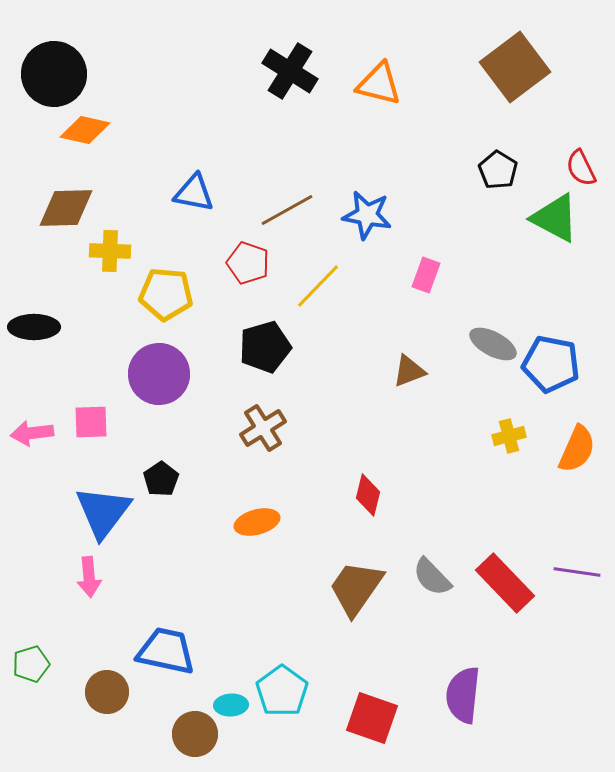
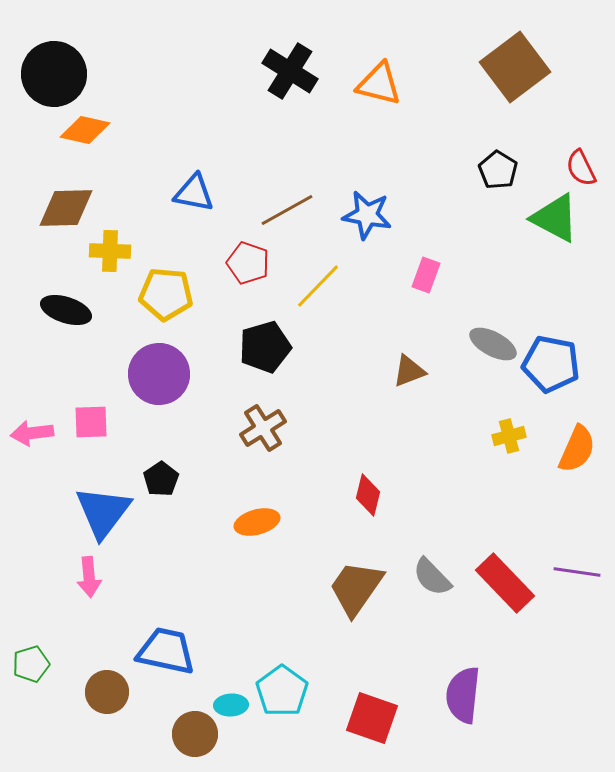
black ellipse at (34, 327): moved 32 px right, 17 px up; rotated 18 degrees clockwise
